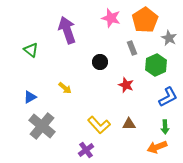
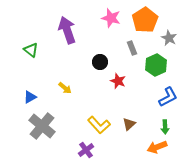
red star: moved 8 px left, 4 px up
brown triangle: rotated 40 degrees counterclockwise
